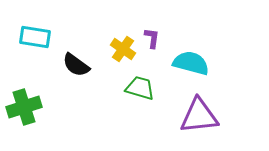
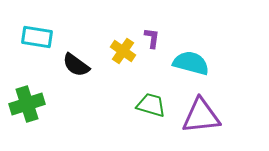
cyan rectangle: moved 2 px right
yellow cross: moved 2 px down
green trapezoid: moved 11 px right, 17 px down
green cross: moved 3 px right, 3 px up
purple triangle: moved 2 px right
